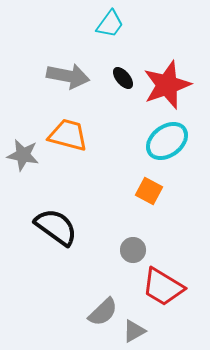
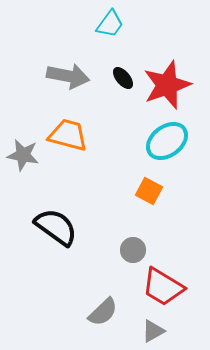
gray triangle: moved 19 px right
